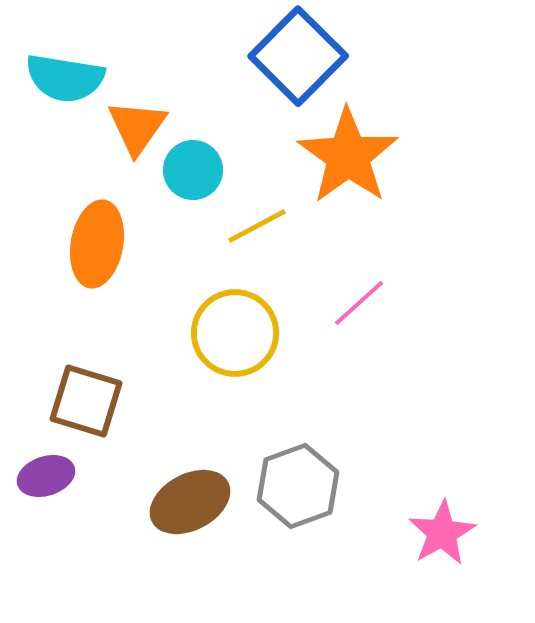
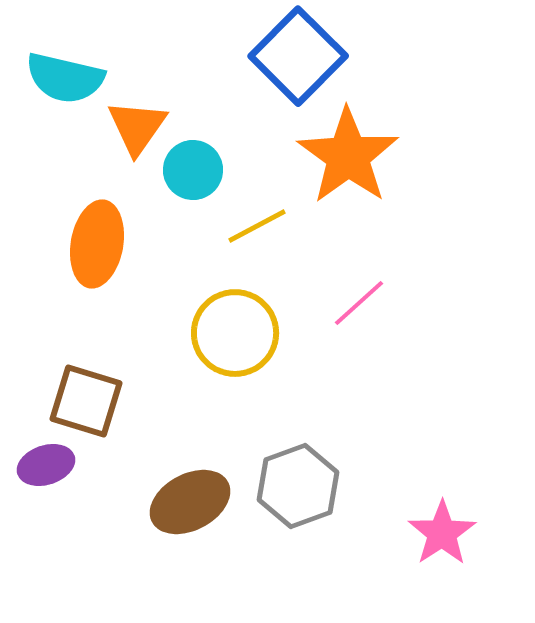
cyan semicircle: rotated 4 degrees clockwise
purple ellipse: moved 11 px up
pink star: rotated 4 degrees counterclockwise
